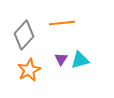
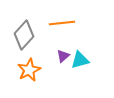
purple triangle: moved 2 px right, 3 px up; rotated 16 degrees clockwise
